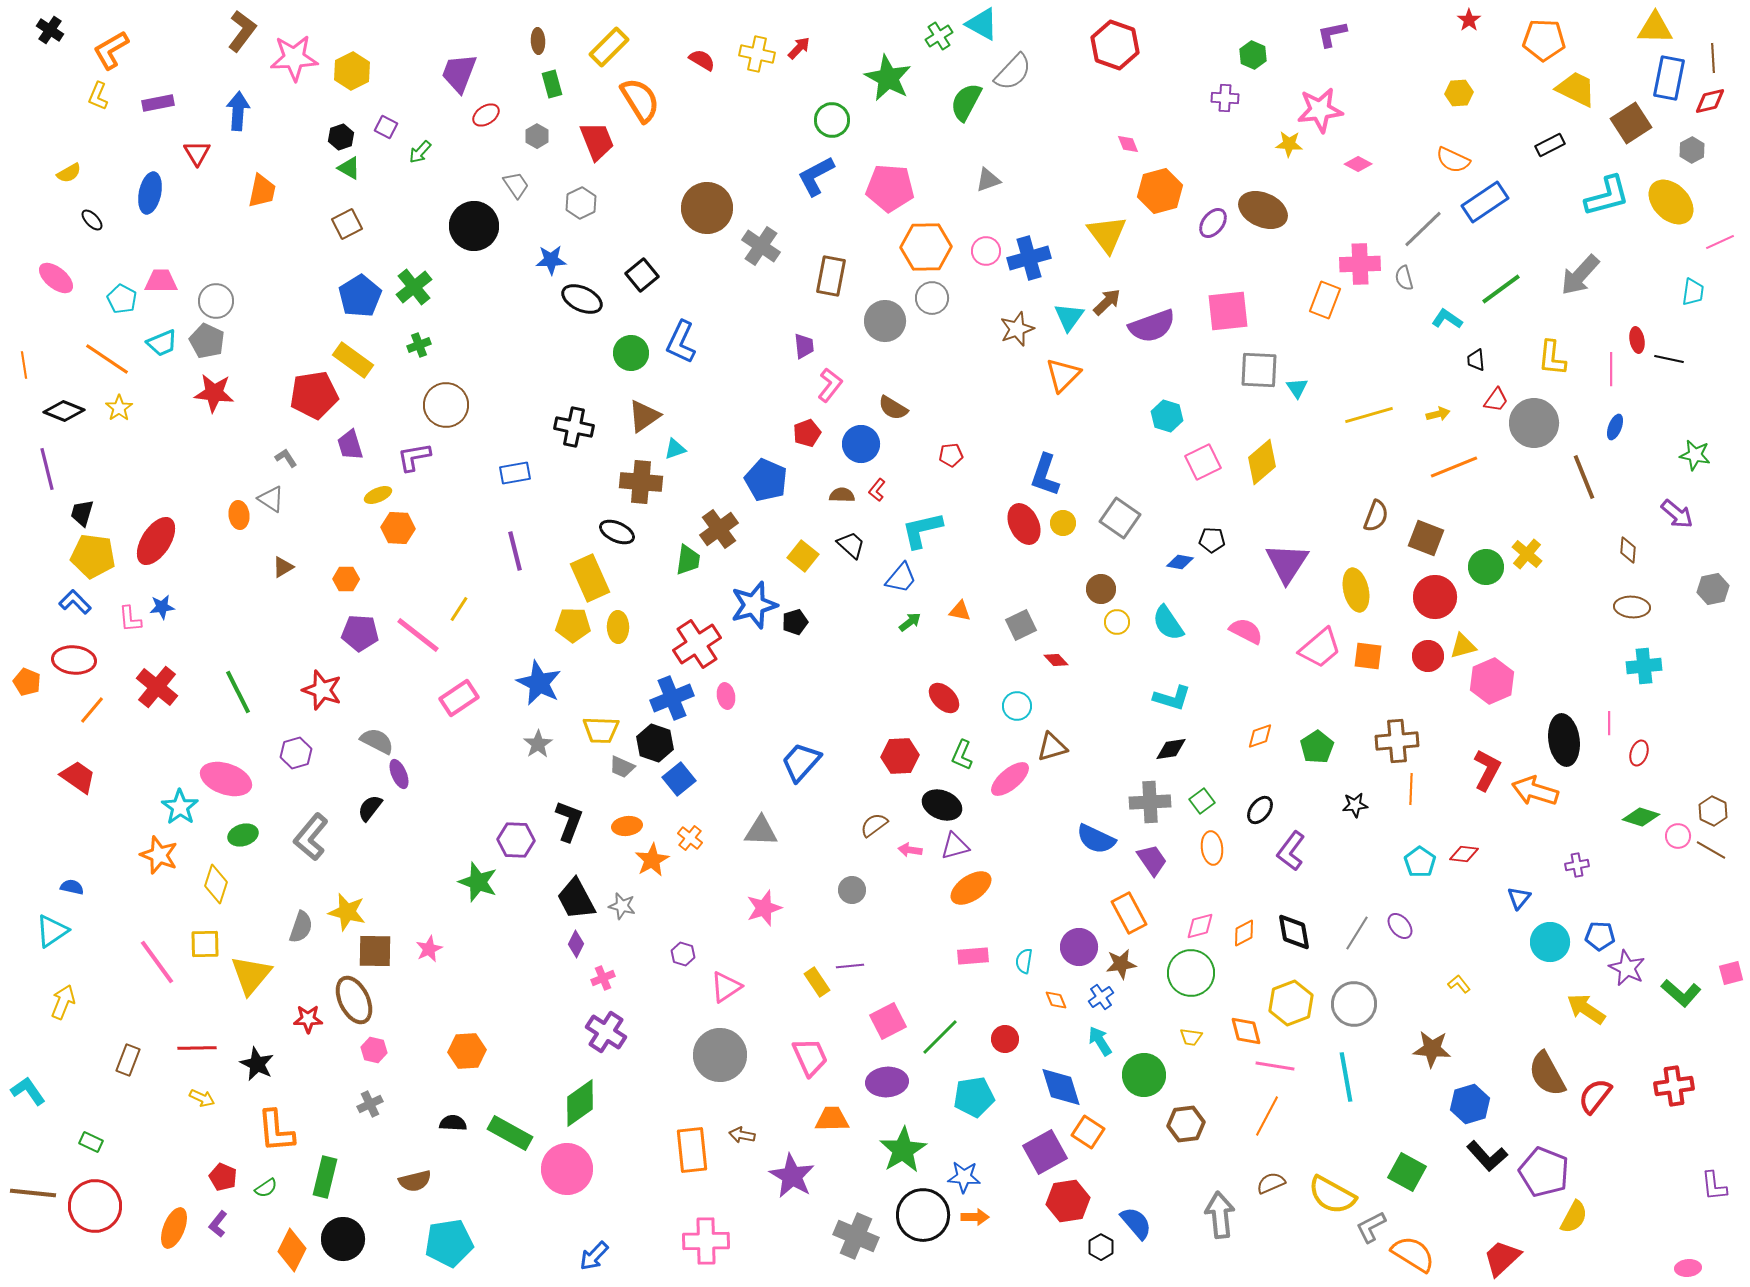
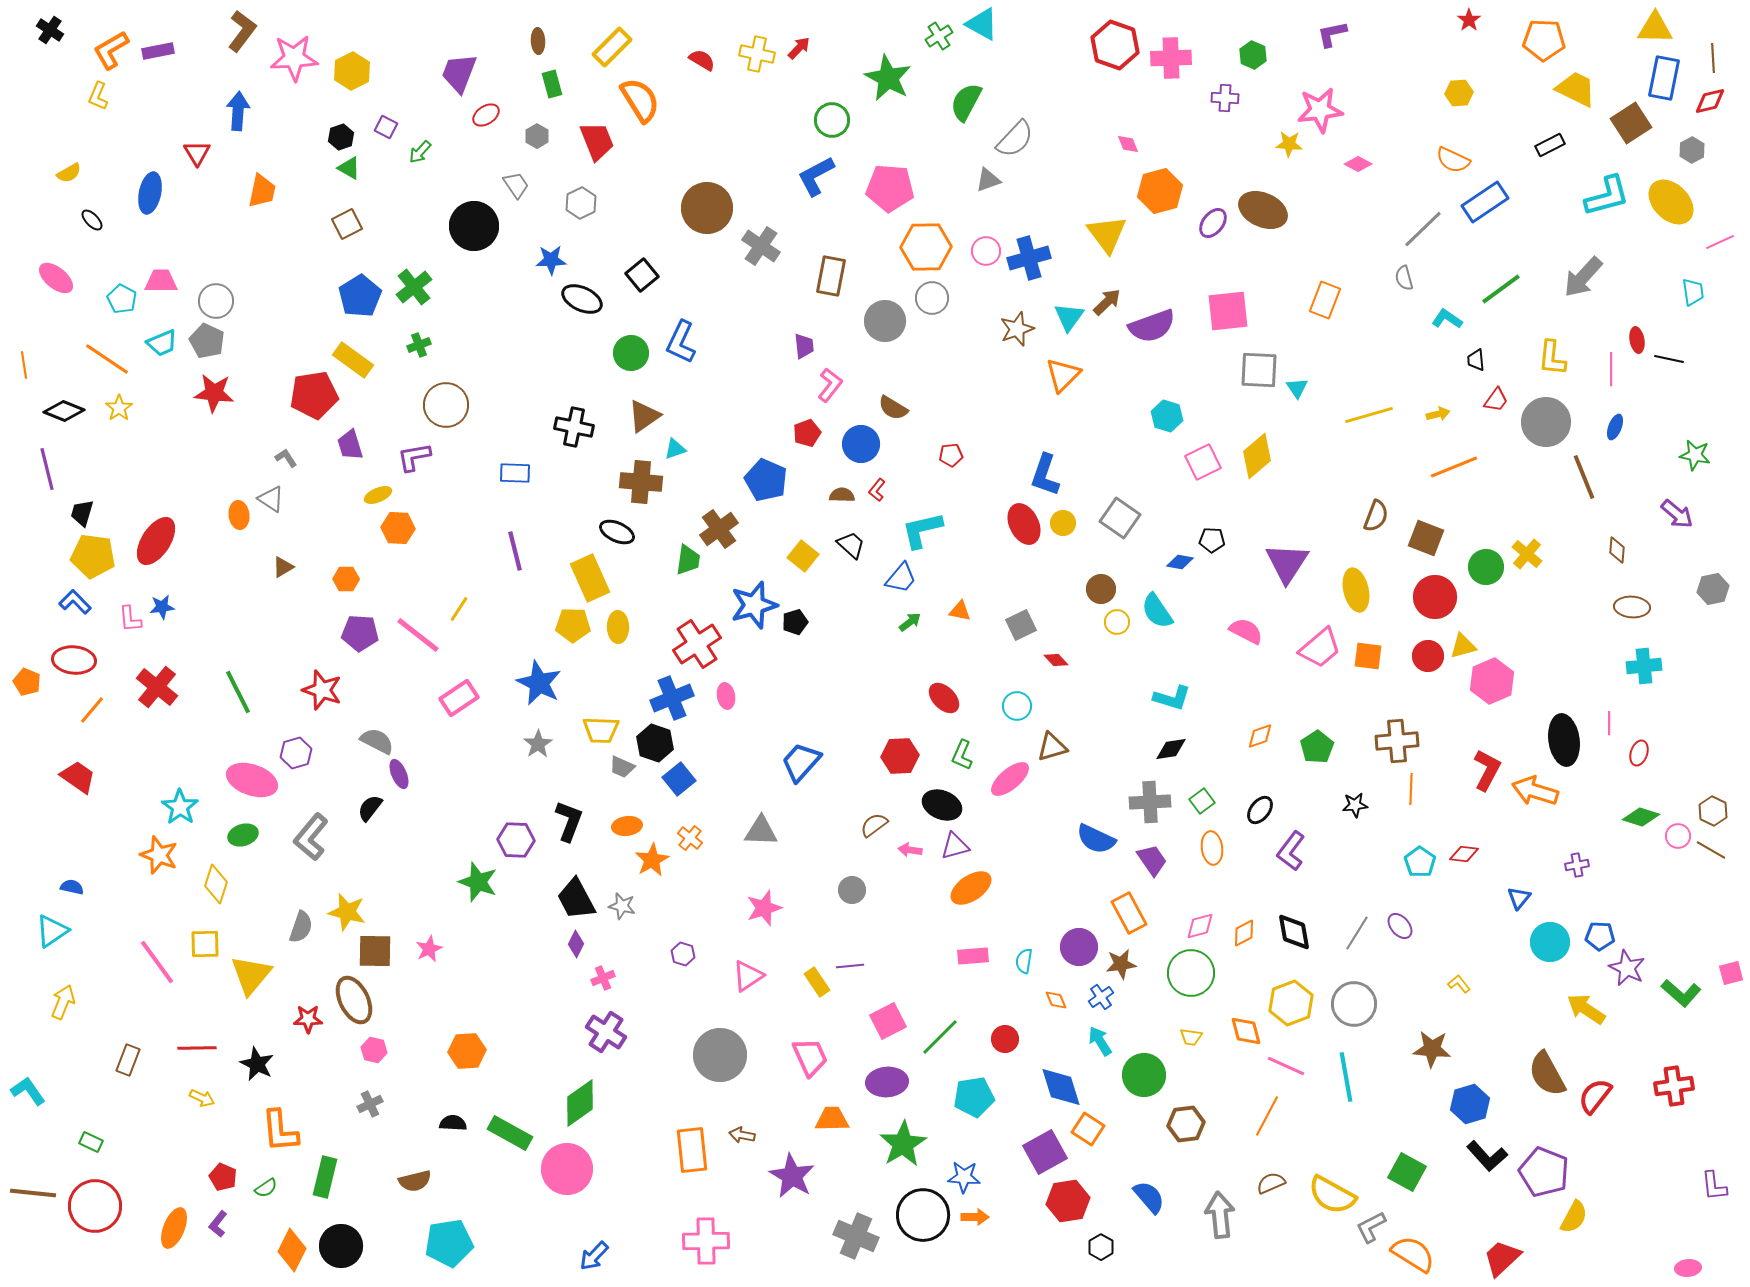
yellow rectangle at (609, 47): moved 3 px right
gray semicircle at (1013, 72): moved 2 px right, 67 px down
blue rectangle at (1669, 78): moved 5 px left
purple rectangle at (158, 103): moved 52 px up
pink cross at (1360, 264): moved 189 px left, 206 px up
gray arrow at (1580, 275): moved 3 px right, 2 px down
cyan trapezoid at (1693, 292): rotated 16 degrees counterclockwise
gray circle at (1534, 423): moved 12 px right, 1 px up
yellow diamond at (1262, 462): moved 5 px left, 6 px up
blue rectangle at (515, 473): rotated 12 degrees clockwise
brown diamond at (1628, 550): moved 11 px left
cyan semicircle at (1168, 623): moved 11 px left, 12 px up
pink ellipse at (226, 779): moved 26 px right, 1 px down
pink triangle at (726, 987): moved 22 px right, 11 px up
pink line at (1275, 1066): moved 11 px right; rotated 15 degrees clockwise
orange L-shape at (276, 1131): moved 4 px right
orange square at (1088, 1132): moved 3 px up
green star at (903, 1150): moved 6 px up
blue semicircle at (1136, 1223): moved 13 px right, 26 px up
black circle at (343, 1239): moved 2 px left, 7 px down
